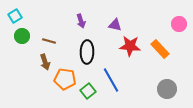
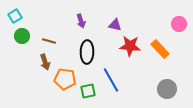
green square: rotated 28 degrees clockwise
